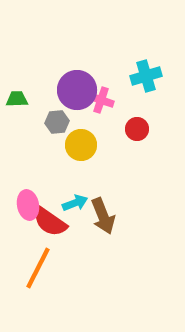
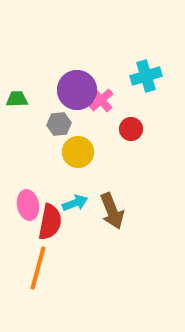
pink cross: rotated 30 degrees clockwise
gray hexagon: moved 2 px right, 2 px down
red circle: moved 6 px left
yellow circle: moved 3 px left, 7 px down
brown arrow: moved 9 px right, 5 px up
red semicircle: rotated 114 degrees counterclockwise
orange line: rotated 12 degrees counterclockwise
